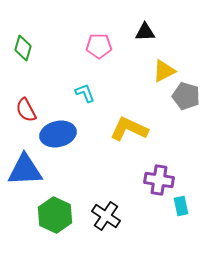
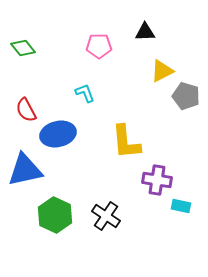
green diamond: rotated 55 degrees counterclockwise
yellow triangle: moved 2 px left
yellow L-shape: moved 3 px left, 13 px down; rotated 120 degrees counterclockwise
blue triangle: rotated 9 degrees counterclockwise
purple cross: moved 2 px left
cyan rectangle: rotated 66 degrees counterclockwise
